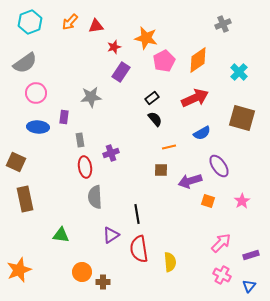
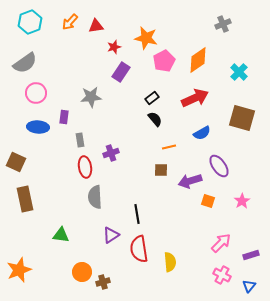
brown cross at (103, 282): rotated 16 degrees counterclockwise
